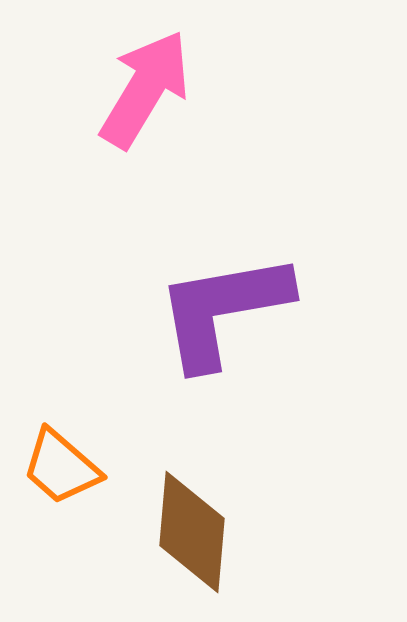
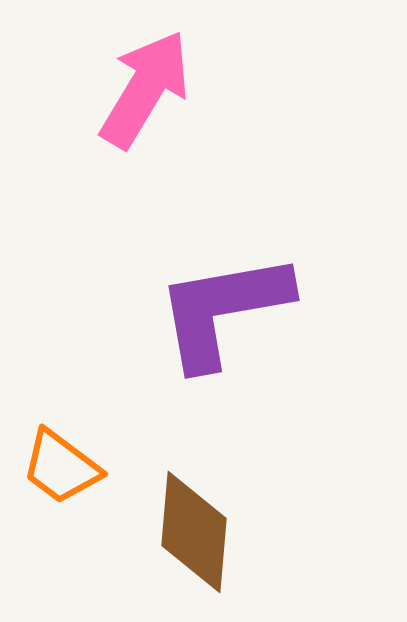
orange trapezoid: rotated 4 degrees counterclockwise
brown diamond: moved 2 px right
